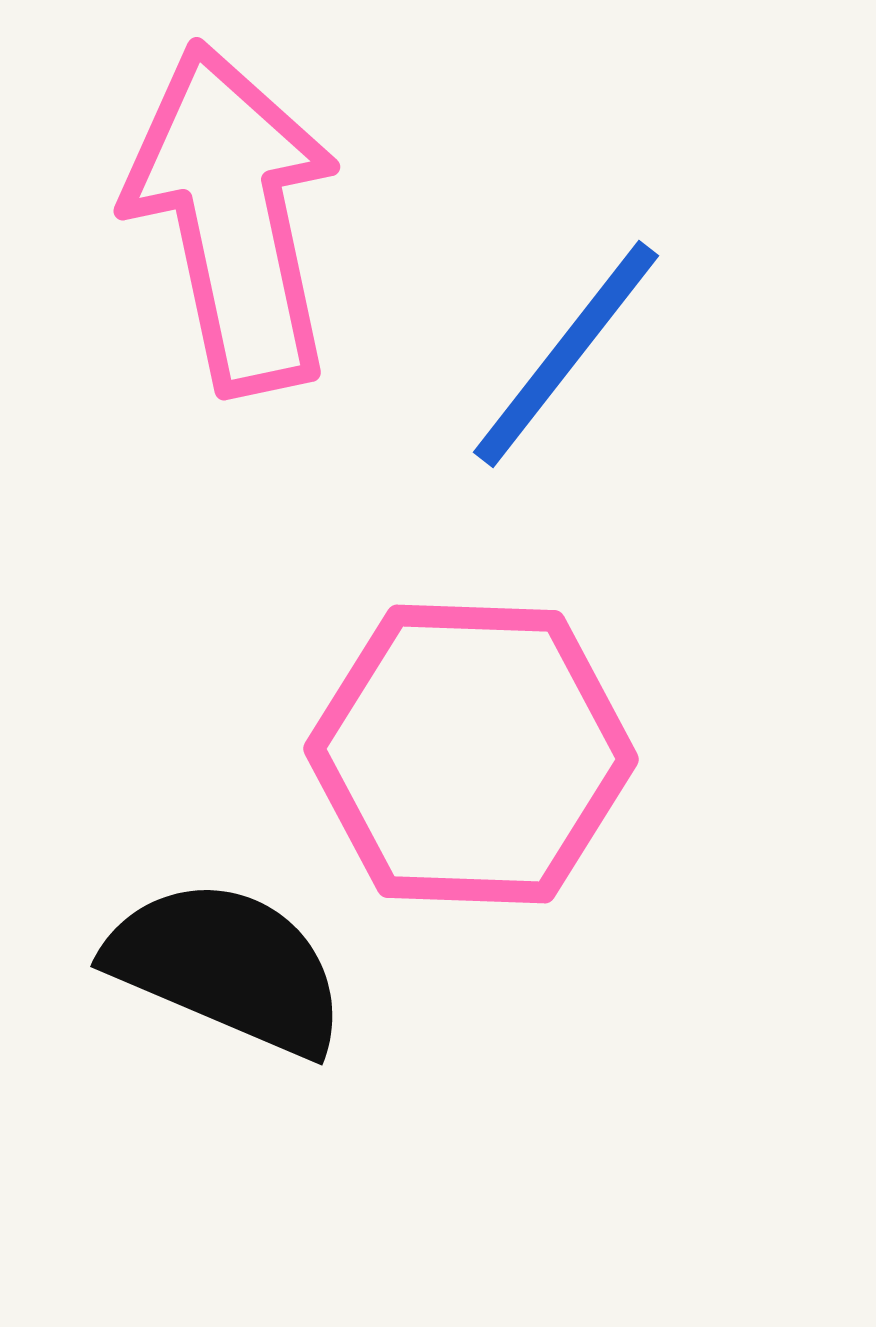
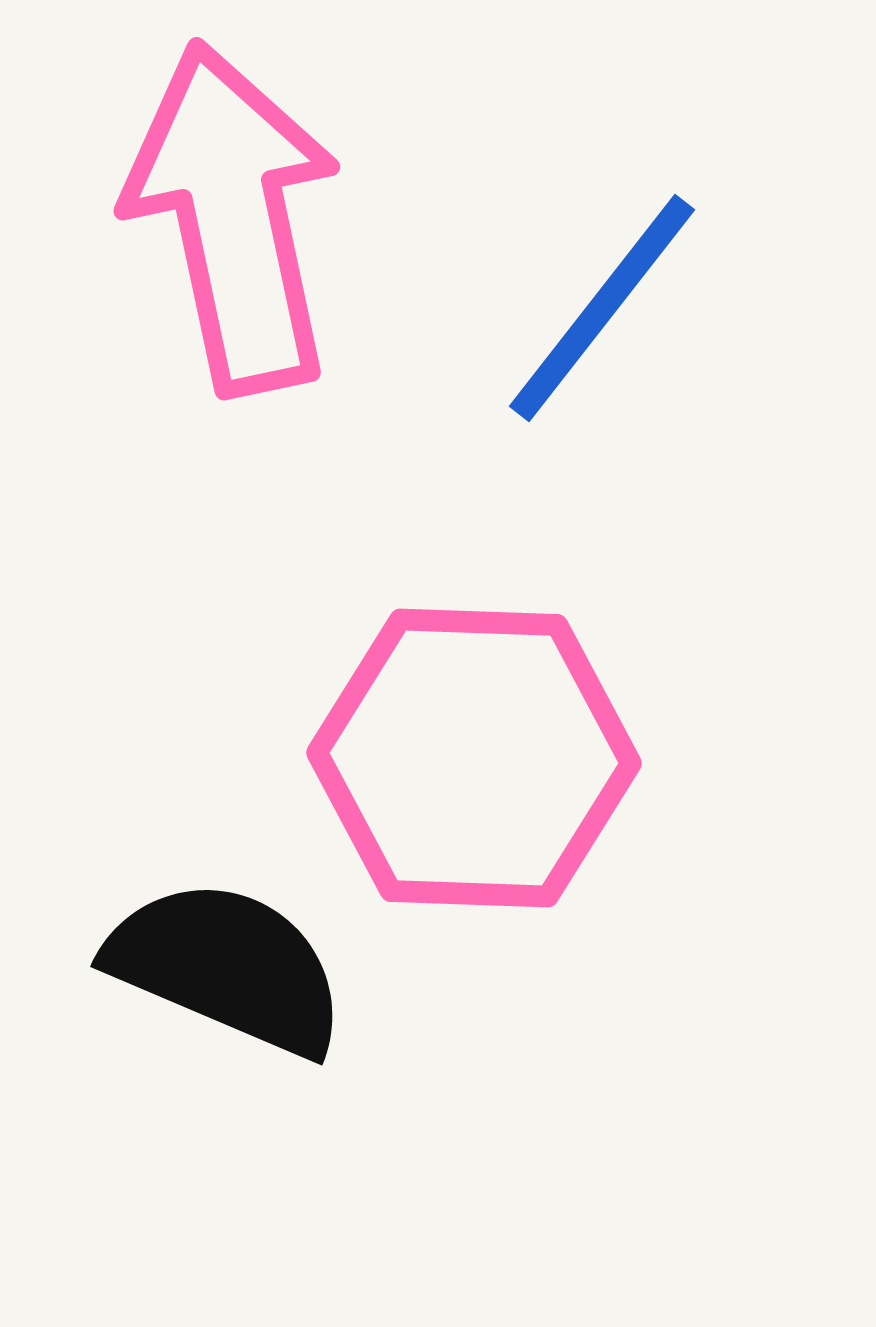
blue line: moved 36 px right, 46 px up
pink hexagon: moved 3 px right, 4 px down
